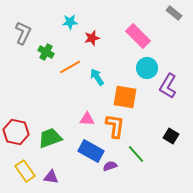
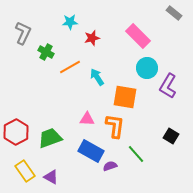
red hexagon: rotated 20 degrees clockwise
purple triangle: rotated 21 degrees clockwise
